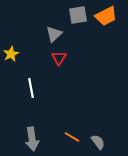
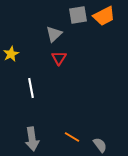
orange trapezoid: moved 2 px left
gray semicircle: moved 2 px right, 3 px down
